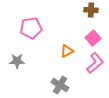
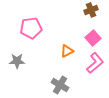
brown cross: rotated 24 degrees counterclockwise
